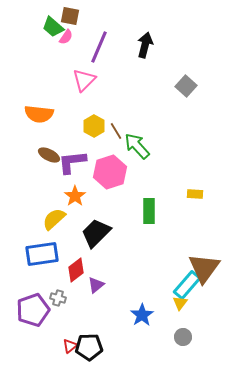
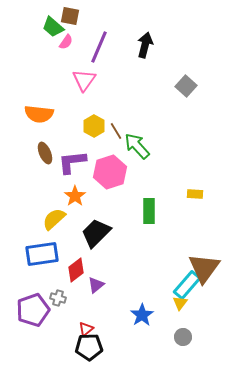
pink semicircle: moved 5 px down
pink triangle: rotated 10 degrees counterclockwise
brown ellipse: moved 4 px left, 2 px up; rotated 40 degrees clockwise
red triangle: moved 16 px right, 17 px up
